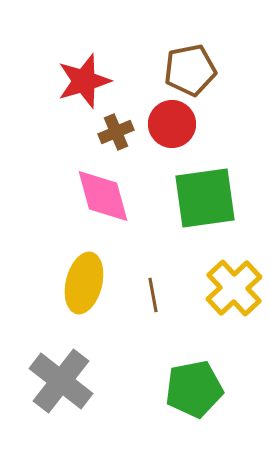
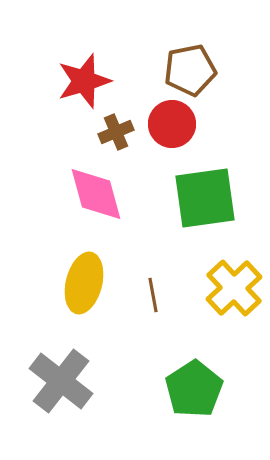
pink diamond: moved 7 px left, 2 px up
green pentagon: rotated 22 degrees counterclockwise
